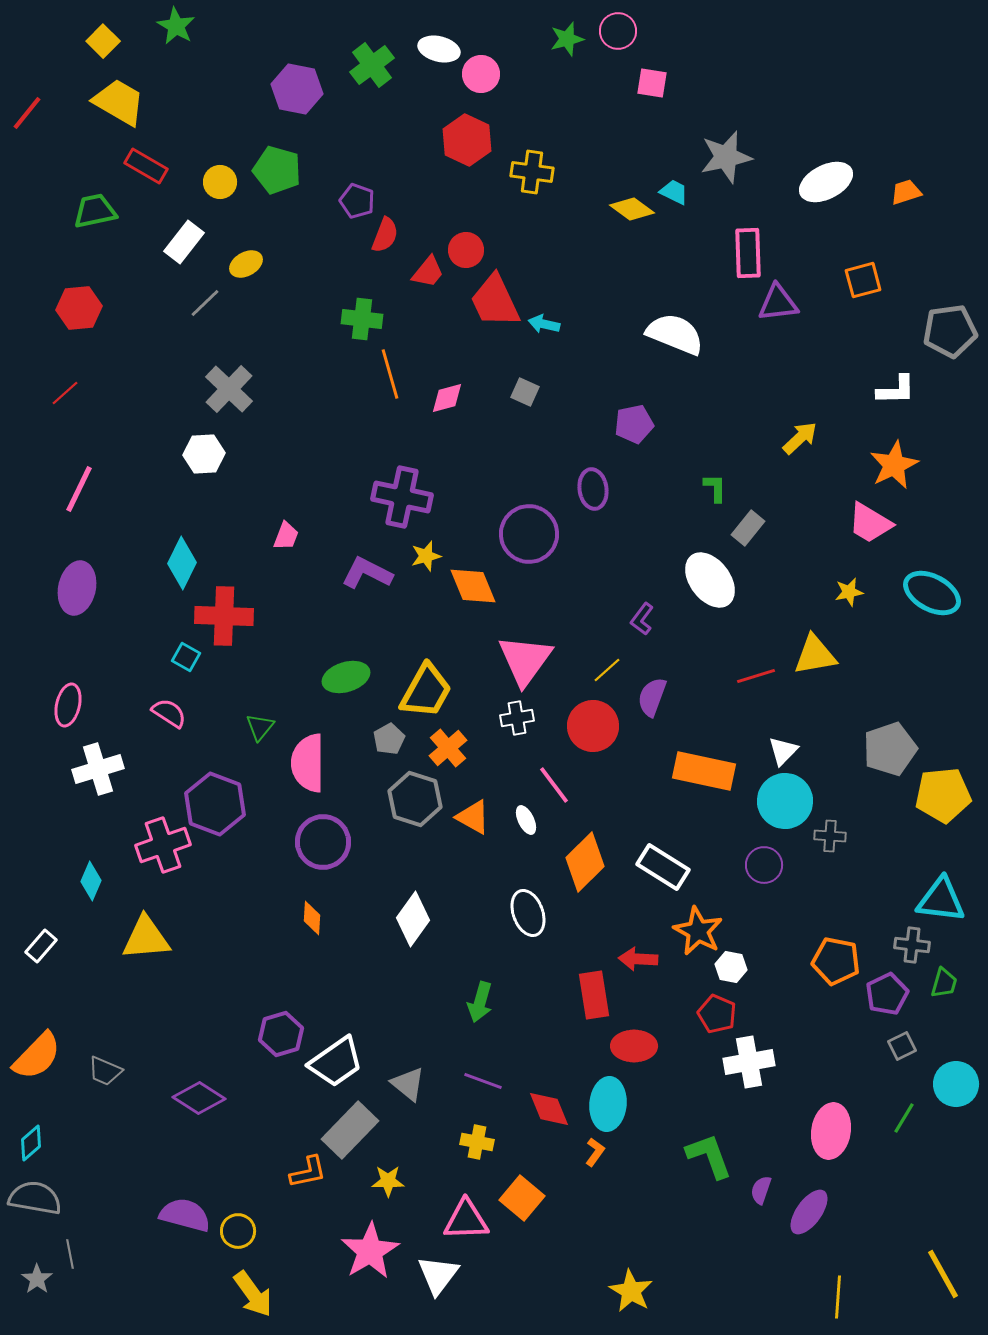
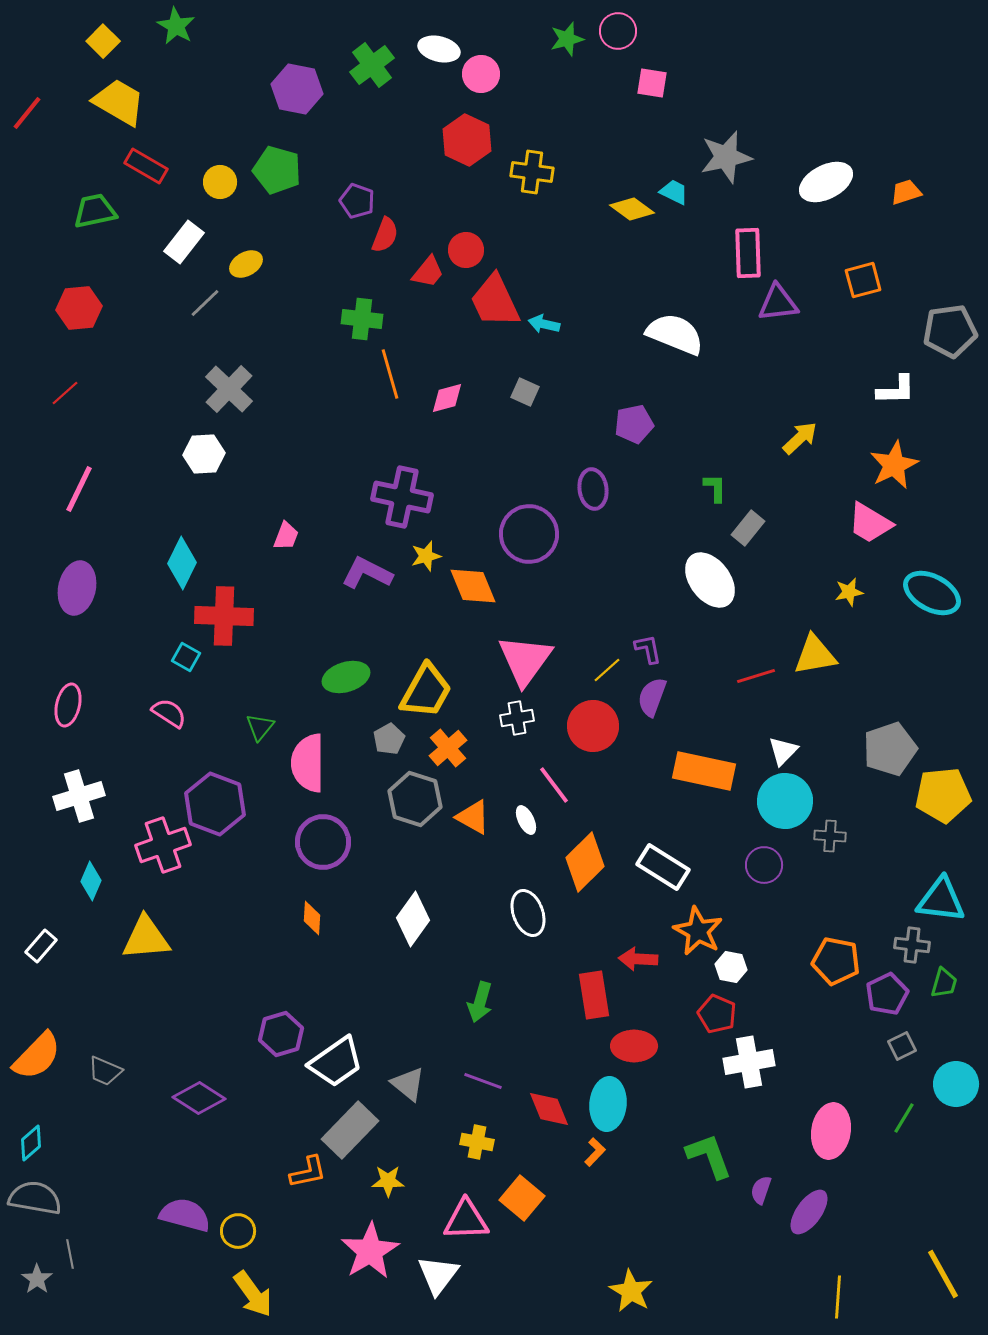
purple L-shape at (642, 619): moved 6 px right, 30 px down; rotated 132 degrees clockwise
white cross at (98, 769): moved 19 px left, 27 px down
orange L-shape at (595, 1152): rotated 8 degrees clockwise
